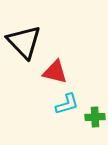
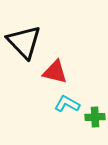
cyan L-shape: rotated 135 degrees counterclockwise
